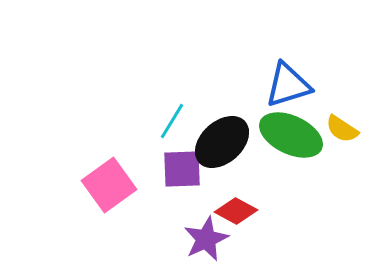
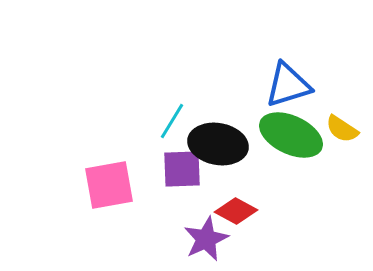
black ellipse: moved 4 px left, 2 px down; rotated 52 degrees clockwise
pink square: rotated 26 degrees clockwise
